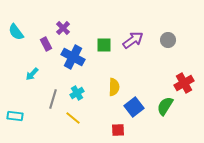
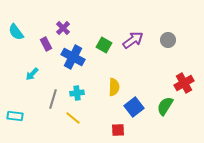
green square: rotated 28 degrees clockwise
cyan cross: rotated 24 degrees clockwise
